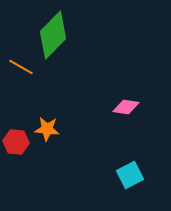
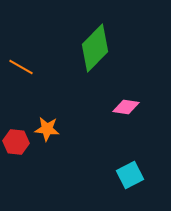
green diamond: moved 42 px right, 13 px down
